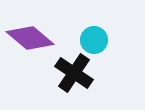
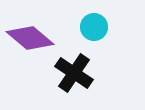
cyan circle: moved 13 px up
